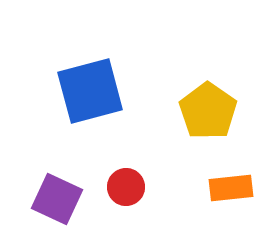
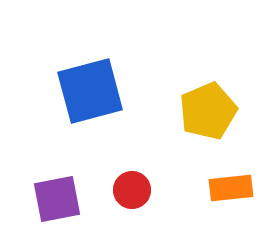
yellow pentagon: rotated 14 degrees clockwise
red circle: moved 6 px right, 3 px down
purple square: rotated 36 degrees counterclockwise
